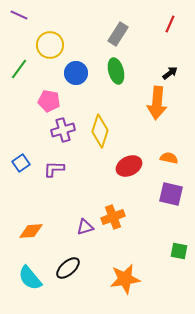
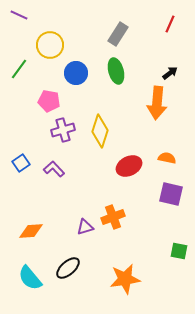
orange semicircle: moved 2 px left
purple L-shape: rotated 45 degrees clockwise
